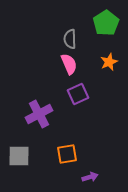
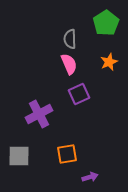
purple square: moved 1 px right
